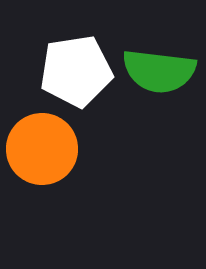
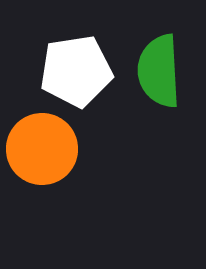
green semicircle: rotated 80 degrees clockwise
